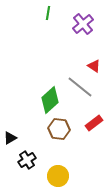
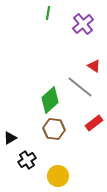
brown hexagon: moved 5 px left
